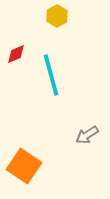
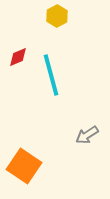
red diamond: moved 2 px right, 3 px down
